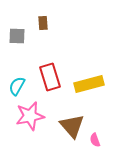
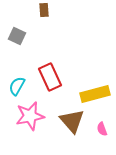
brown rectangle: moved 1 px right, 13 px up
gray square: rotated 24 degrees clockwise
red rectangle: rotated 8 degrees counterclockwise
yellow rectangle: moved 6 px right, 10 px down
brown triangle: moved 5 px up
pink semicircle: moved 7 px right, 11 px up
